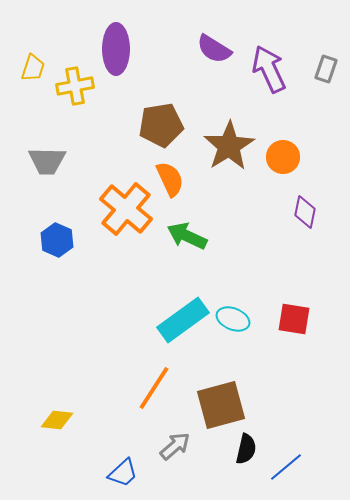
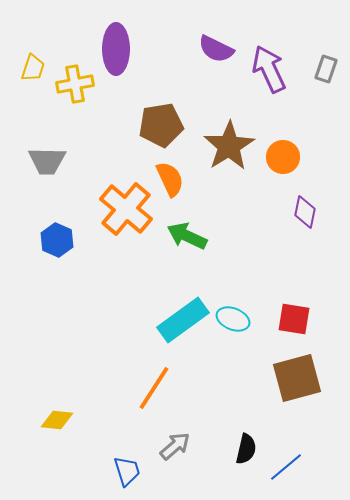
purple semicircle: moved 2 px right; rotated 6 degrees counterclockwise
yellow cross: moved 2 px up
brown square: moved 76 px right, 27 px up
blue trapezoid: moved 4 px right, 2 px up; rotated 64 degrees counterclockwise
